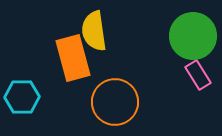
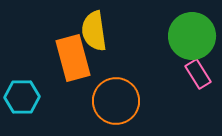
green circle: moved 1 px left
pink rectangle: moved 1 px up
orange circle: moved 1 px right, 1 px up
